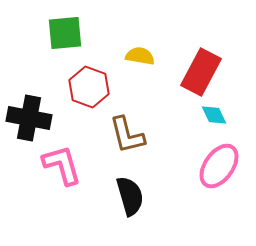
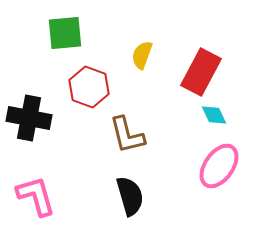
yellow semicircle: moved 2 px right, 1 px up; rotated 80 degrees counterclockwise
pink L-shape: moved 26 px left, 31 px down
